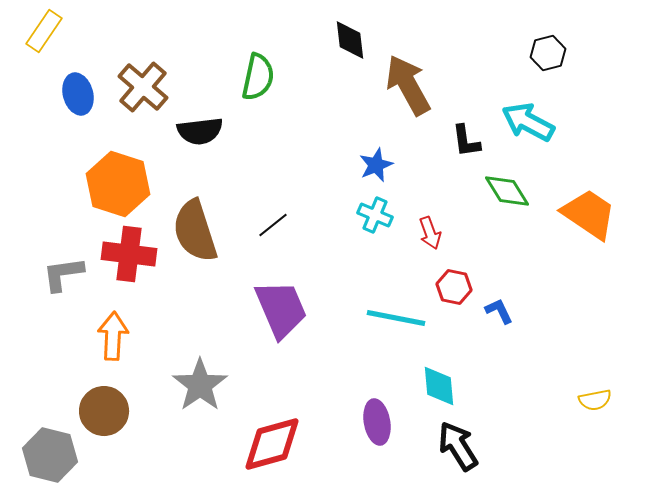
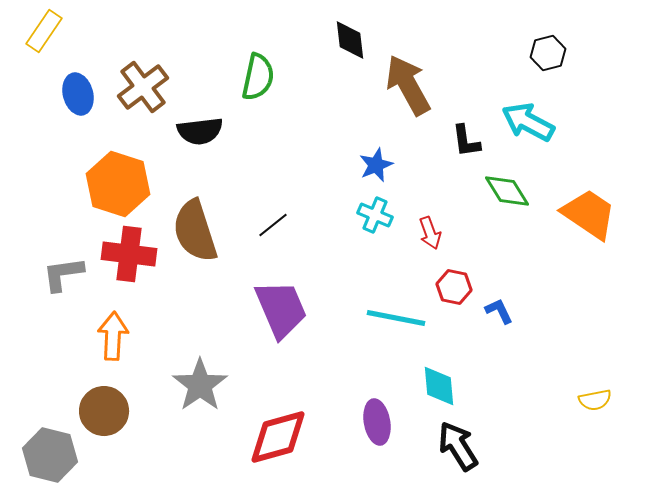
brown cross: rotated 12 degrees clockwise
red diamond: moved 6 px right, 7 px up
